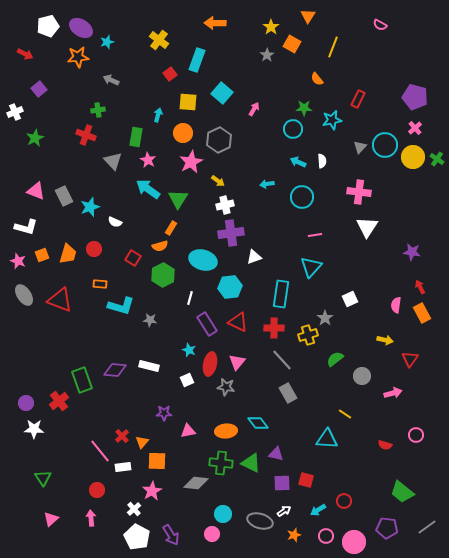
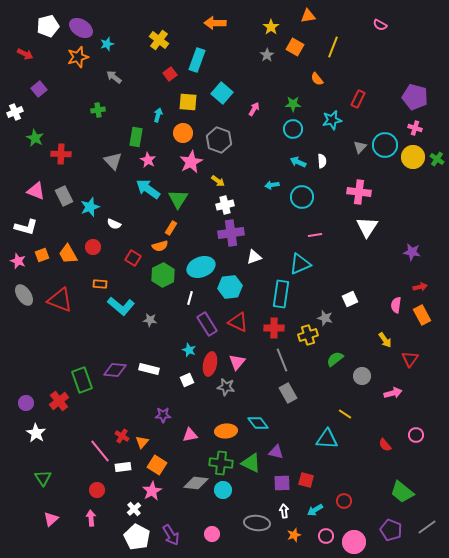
orange triangle at (308, 16): rotated 49 degrees clockwise
cyan star at (107, 42): moved 2 px down
orange square at (292, 44): moved 3 px right, 3 px down
orange star at (78, 57): rotated 10 degrees counterclockwise
gray arrow at (111, 80): moved 3 px right, 3 px up; rotated 14 degrees clockwise
green star at (304, 108): moved 11 px left, 4 px up
pink cross at (415, 128): rotated 32 degrees counterclockwise
red cross at (86, 135): moved 25 px left, 19 px down; rotated 18 degrees counterclockwise
green star at (35, 138): rotated 18 degrees counterclockwise
gray hexagon at (219, 140): rotated 15 degrees counterclockwise
cyan arrow at (267, 184): moved 5 px right, 1 px down
white semicircle at (115, 222): moved 1 px left, 2 px down
red circle at (94, 249): moved 1 px left, 2 px up
orange trapezoid at (68, 254): rotated 135 degrees clockwise
cyan ellipse at (203, 260): moved 2 px left, 7 px down; rotated 36 degrees counterclockwise
cyan triangle at (311, 267): moved 11 px left, 3 px up; rotated 25 degrees clockwise
red arrow at (420, 287): rotated 104 degrees clockwise
cyan L-shape at (121, 306): rotated 24 degrees clockwise
orange rectangle at (422, 313): moved 2 px down
gray star at (325, 318): rotated 21 degrees counterclockwise
yellow arrow at (385, 340): rotated 42 degrees clockwise
gray line at (282, 360): rotated 20 degrees clockwise
white rectangle at (149, 366): moved 3 px down
purple star at (164, 413): moved 1 px left, 2 px down
white star at (34, 429): moved 2 px right, 4 px down; rotated 30 degrees clockwise
pink triangle at (188, 431): moved 2 px right, 4 px down
red cross at (122, 436): rotated 16 degrees counterclockwise
red semicircle at (385, 445): rotated 32 degrees clockwise
purple triangle at (276, 454): moved 2 px up
orange square at (157, 461): moved 4 px down; rotated 30 degrees clockwise
cyan arrow at (318, 510): moved 3 px left
white arrow at (284, 511): rotated 64 degrees counterclockwise
cyan circle at (223, 514): moved 24 px up
gray ellipse at (260, 521): moved 3 px left, 2 px down; rotated 10 degrees counterclockwise
purple pentagon at (387, 528): moved 4 px right, 2 px down; rotated 15 degrees clockwise
